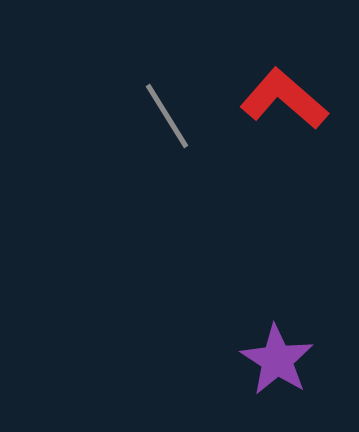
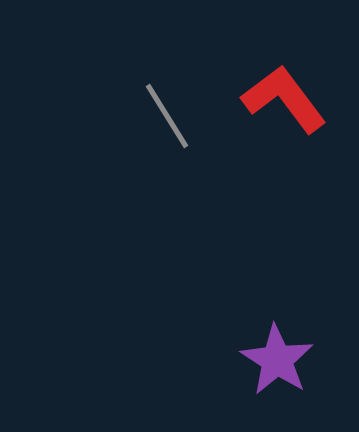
red L-shape: rotated 12 degrees clockwise
